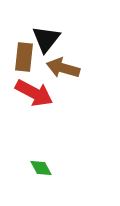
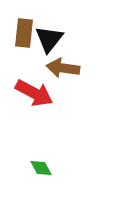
black triangle: moved 3 px right
brown rectangle: moved 24 px up
brown arrow: rotated 8 degrees counterclockwise
